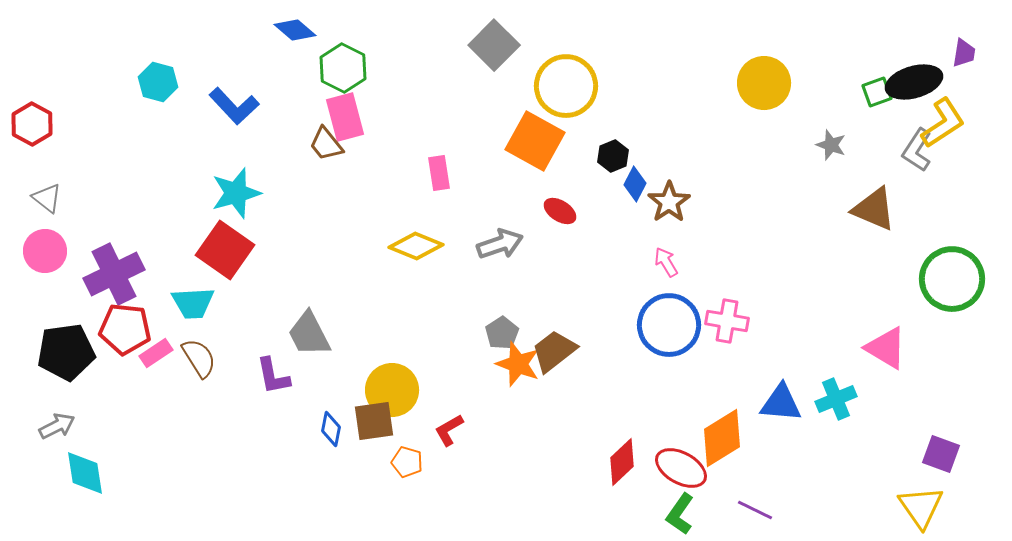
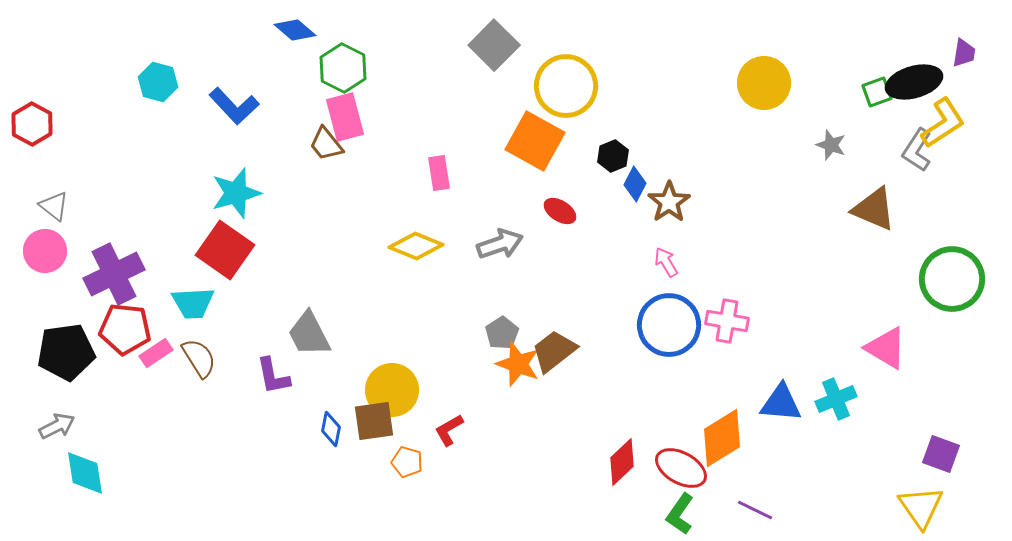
gray triangle at (47, 198): moved 7 px right, 8 px down
